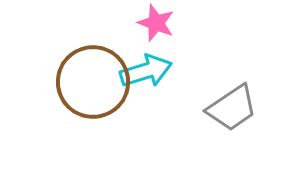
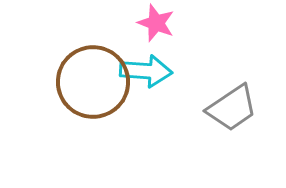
cyan arrow: rotated 21 degrees clockwise
